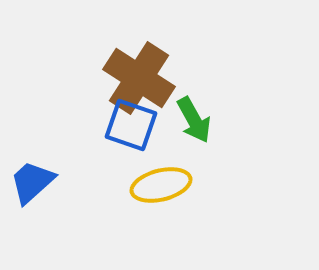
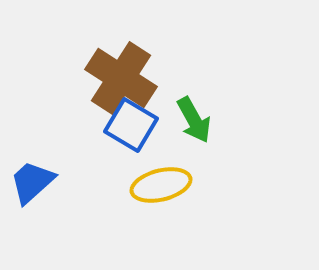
brown cross: moved 18 px left
blue square: rotated 12 degrees clockwise
